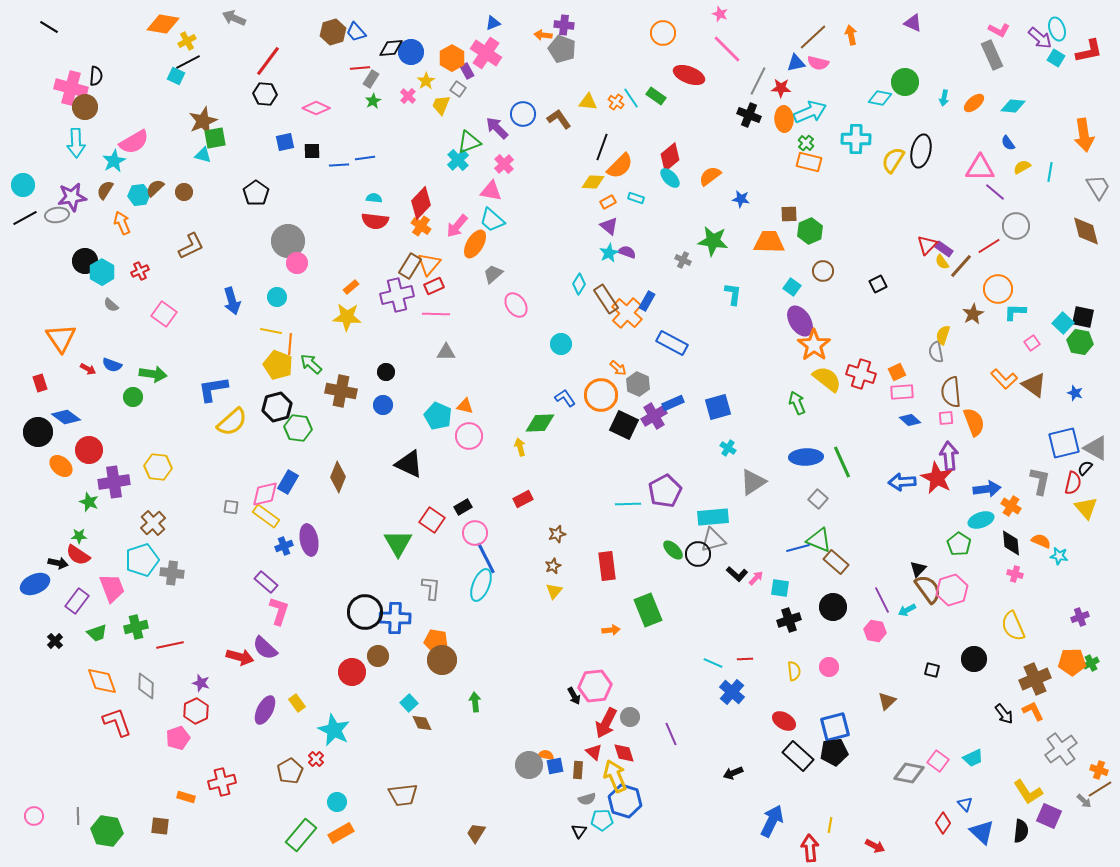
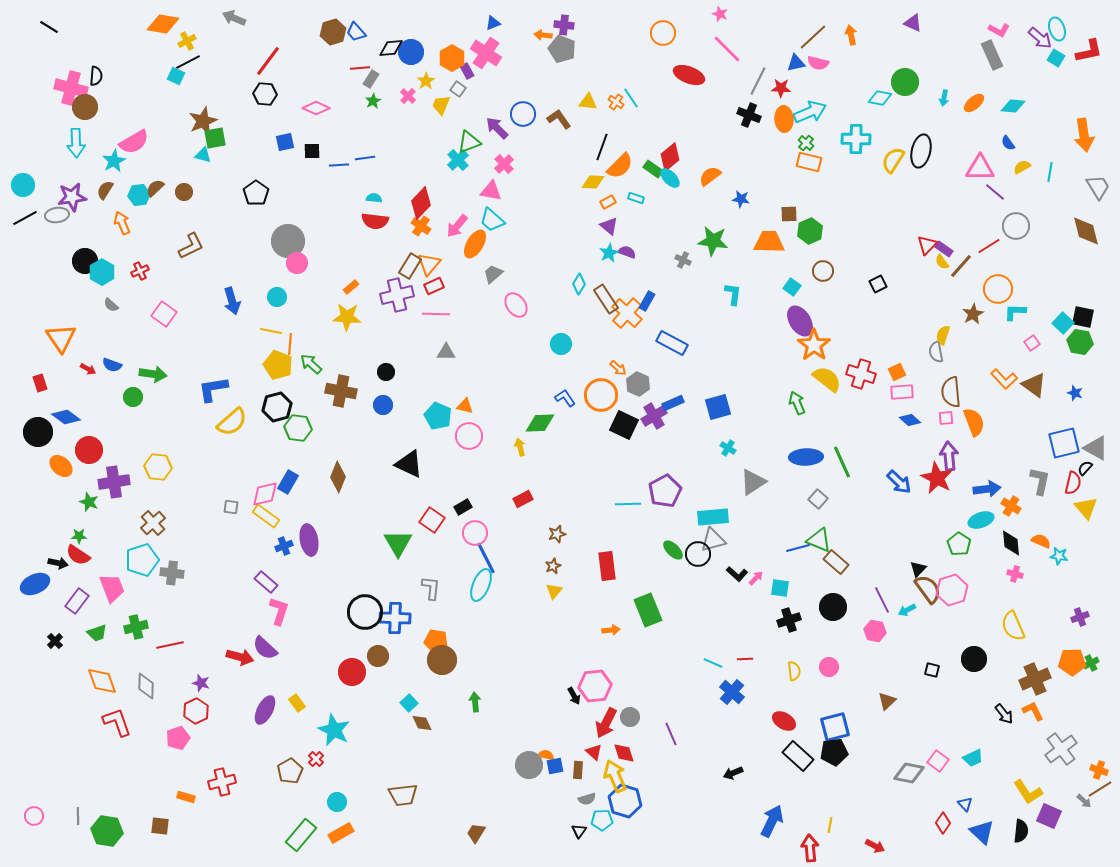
green rectangle at (656, 96): moved 3 px left, 73 px down
blue arrow at (902, 482): moved 3 px left; rotated 132 degrees counterclockwise
